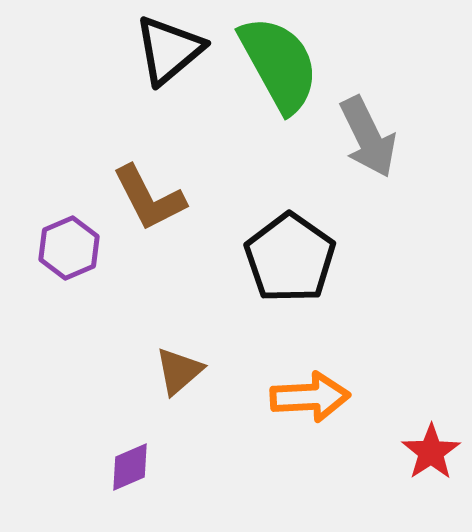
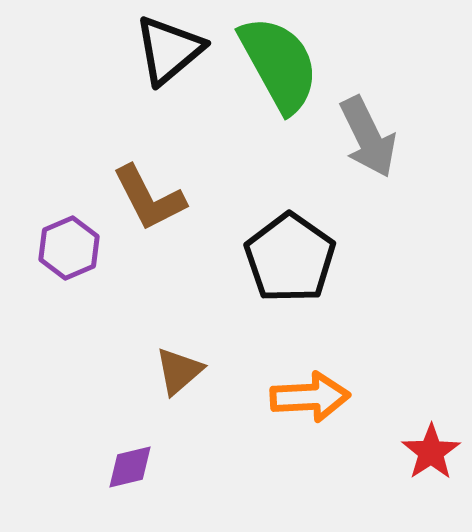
purple diamond: rotated 10 degrees clockwise
